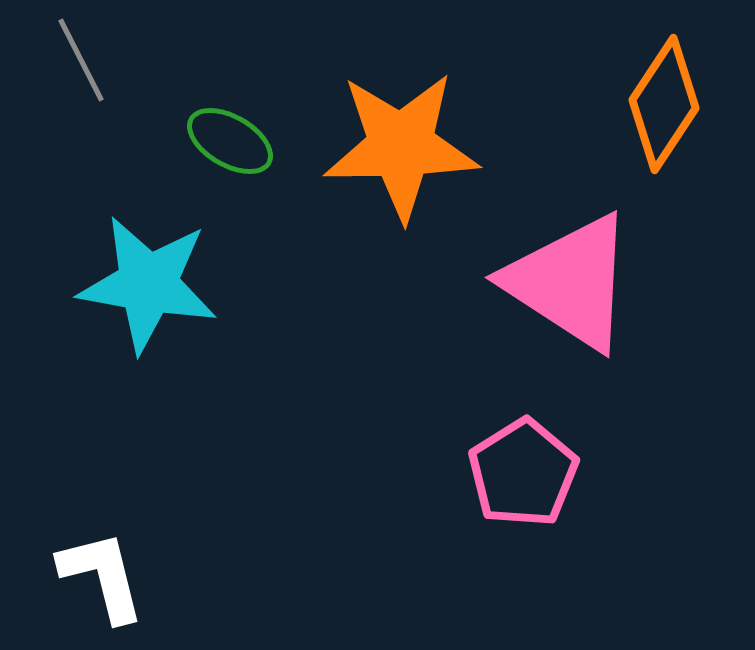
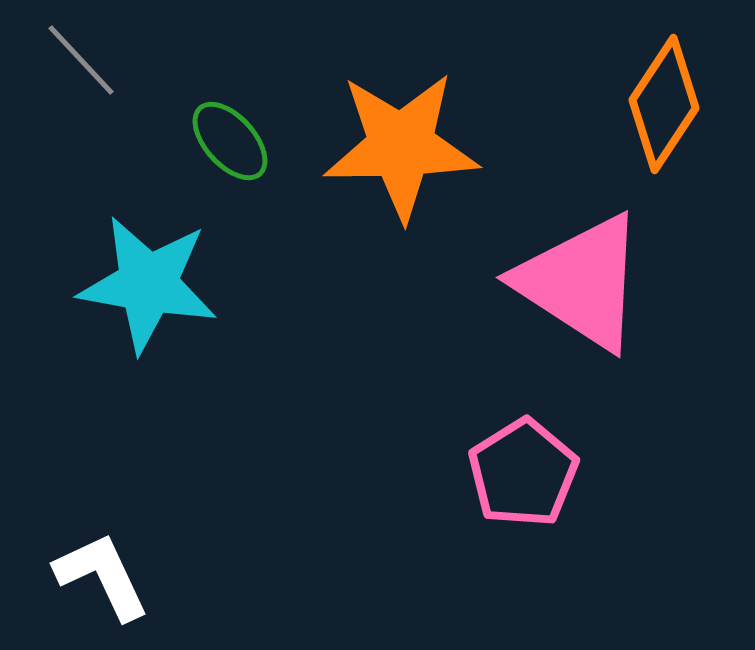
gray line: rotated 16 degrees counterclockwise
green ellipse: rotated 18 degrees clockwise
pink triangle: moved 11 px right
white L-shape: rotated 11 degrees counterclockwise
